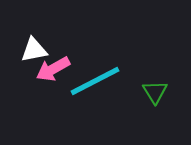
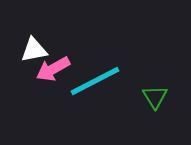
green triangle: moved 5 px down
